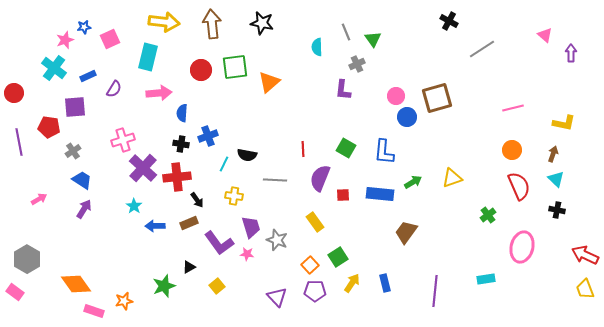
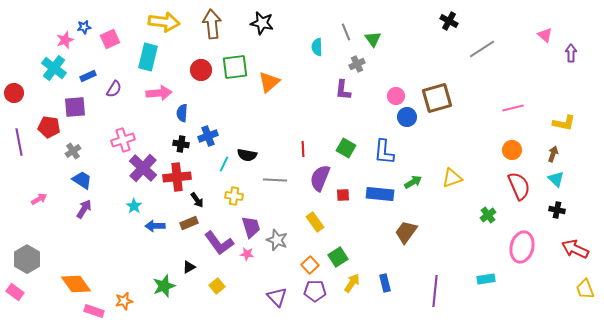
red arrow at (585, 255): moved 10 px left, 6 px up
